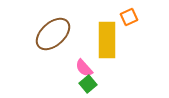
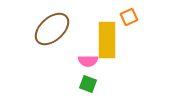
brown ellipse: moved 1 px left, 5 px up
pink semicircle: moved 4 px right, 7 px up; rotated 48 degrees counterclockwise
green square: rotated 30 degrees counterclockwise
